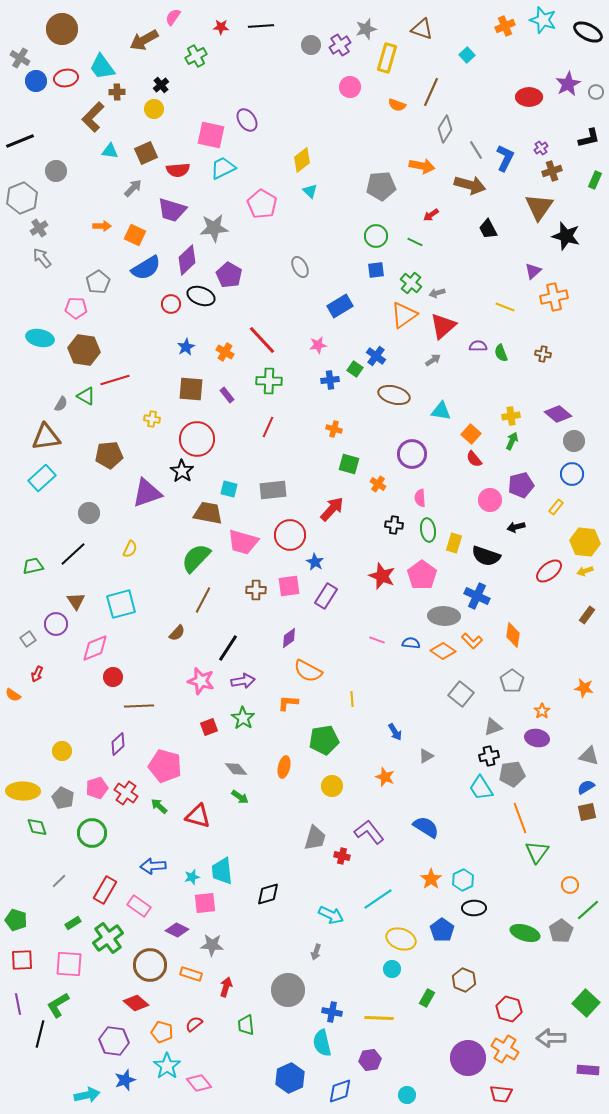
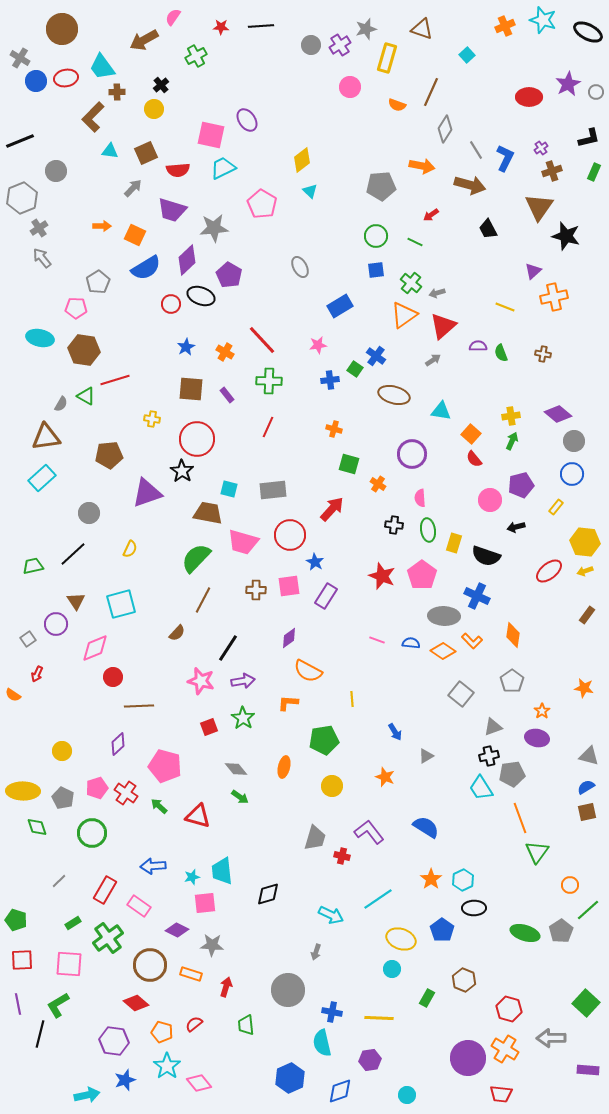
green rectangle at (595, 180): moved 1 px left, 8 px up
